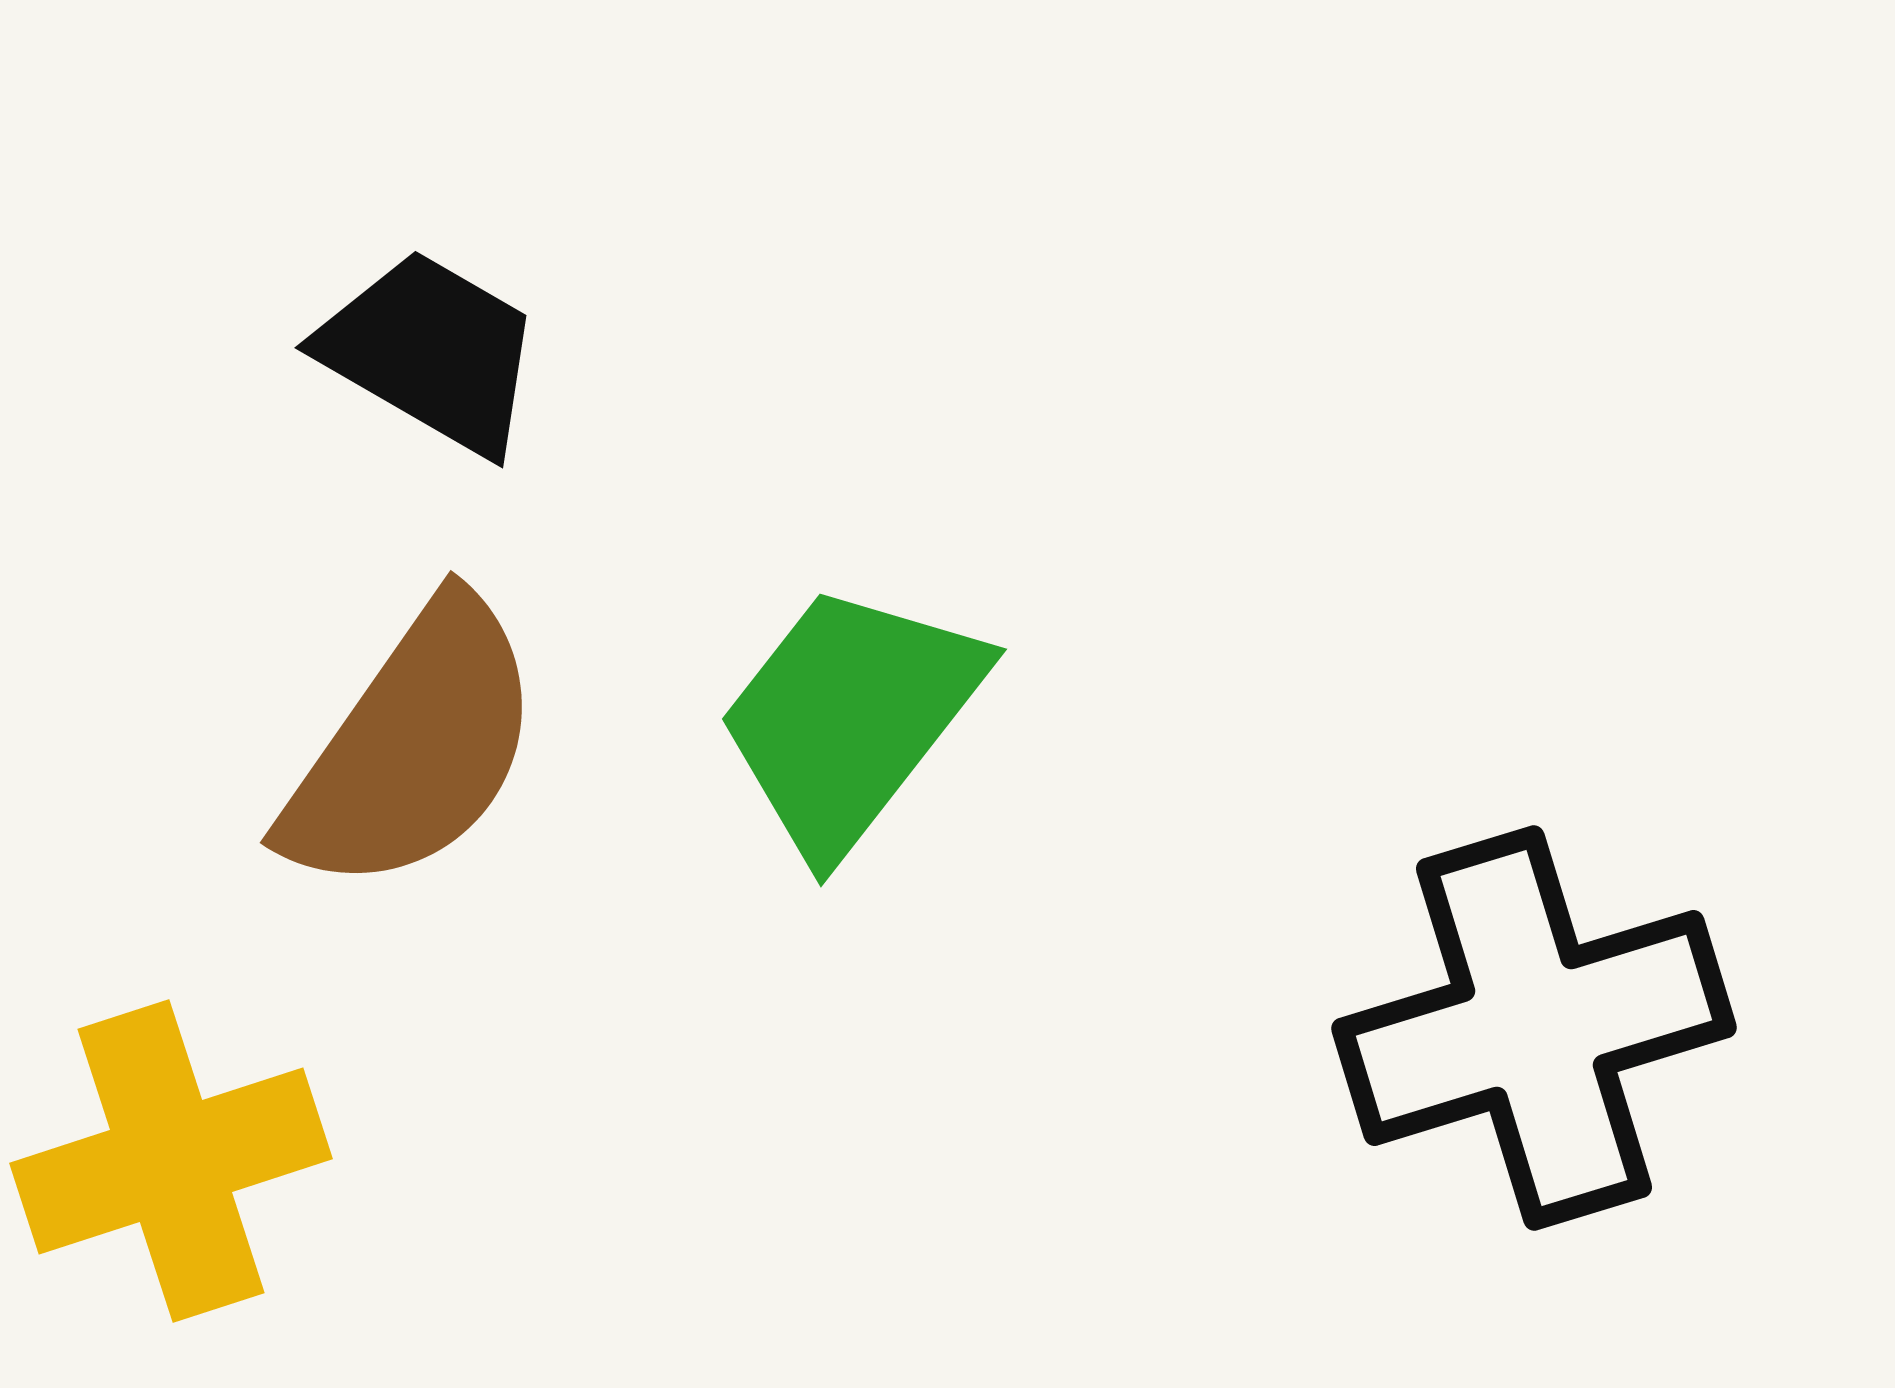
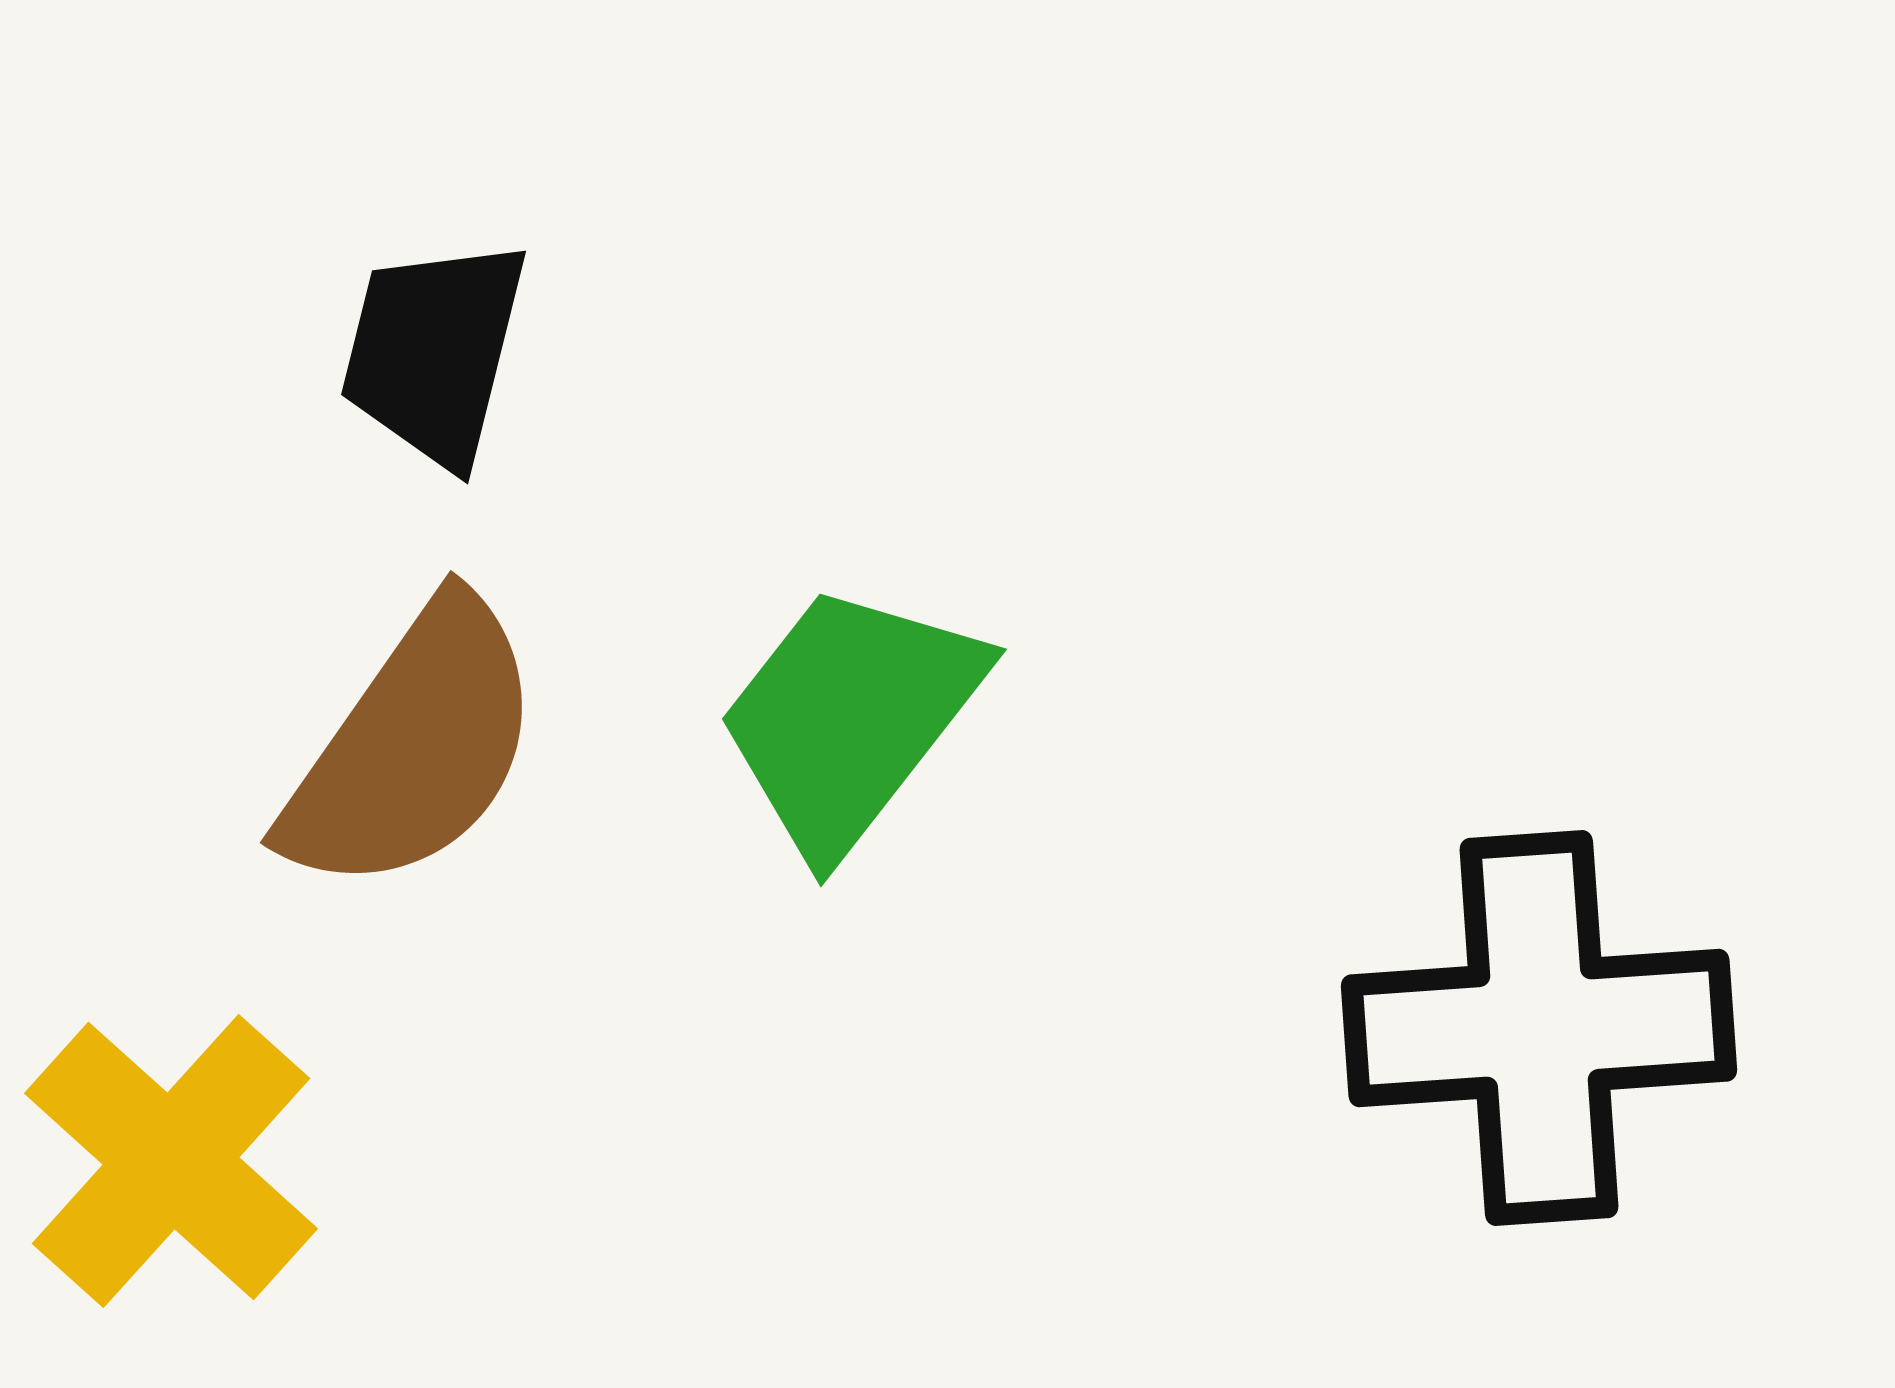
black trapezoid: moved 3 px right; rotated 106 degrees counterclockwise
black cross: moved 5 px right; rotated 13 degrees clockwise
yellow cross: rotated 30 degrees counterclockwise
